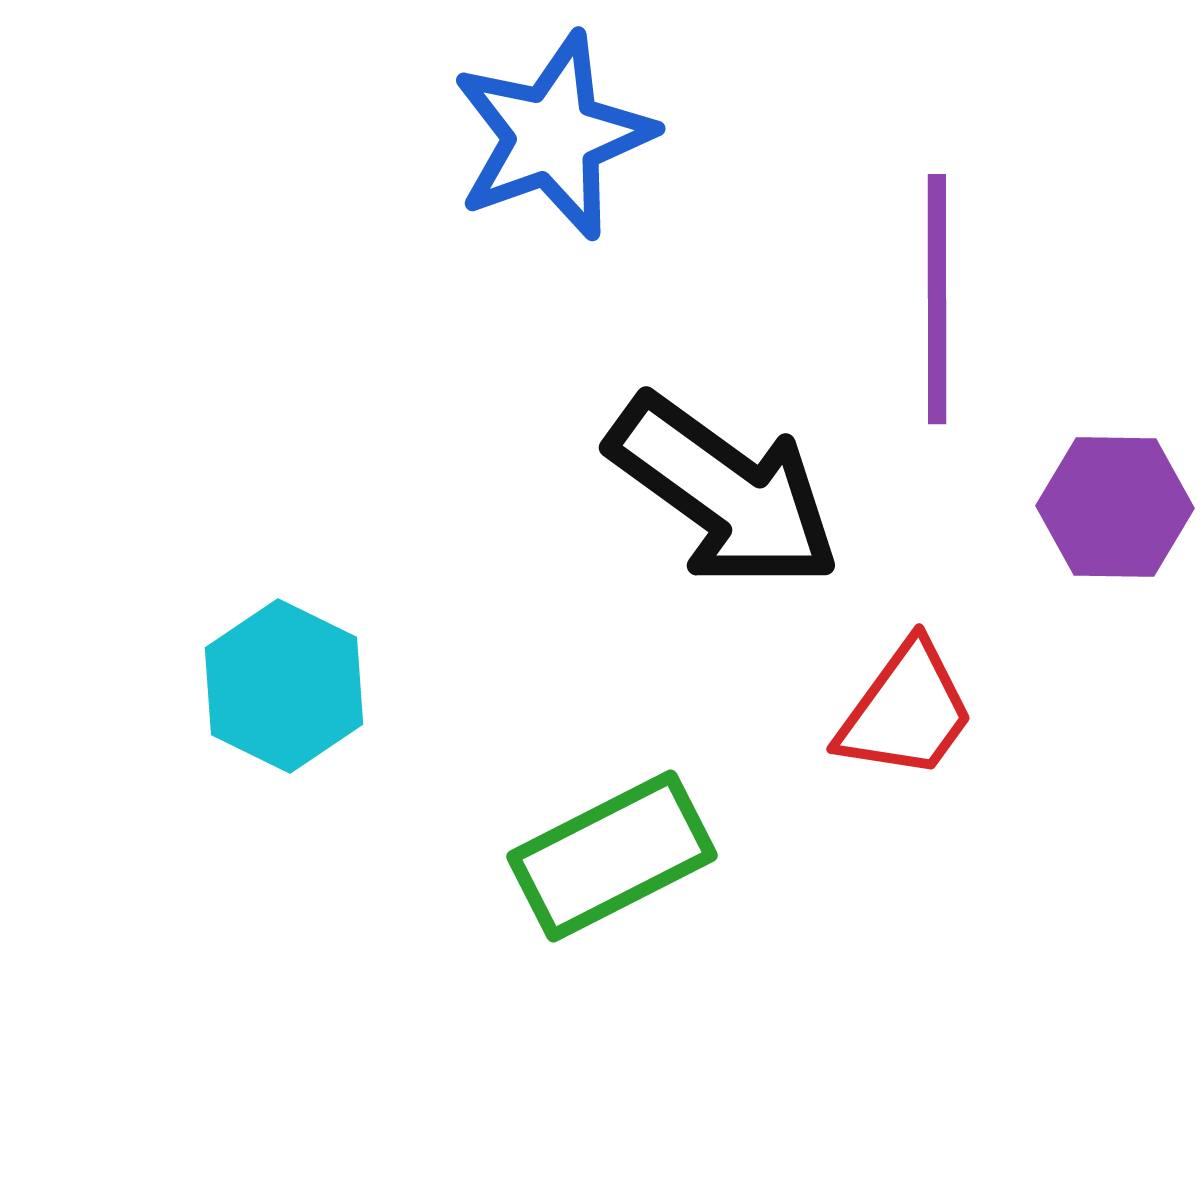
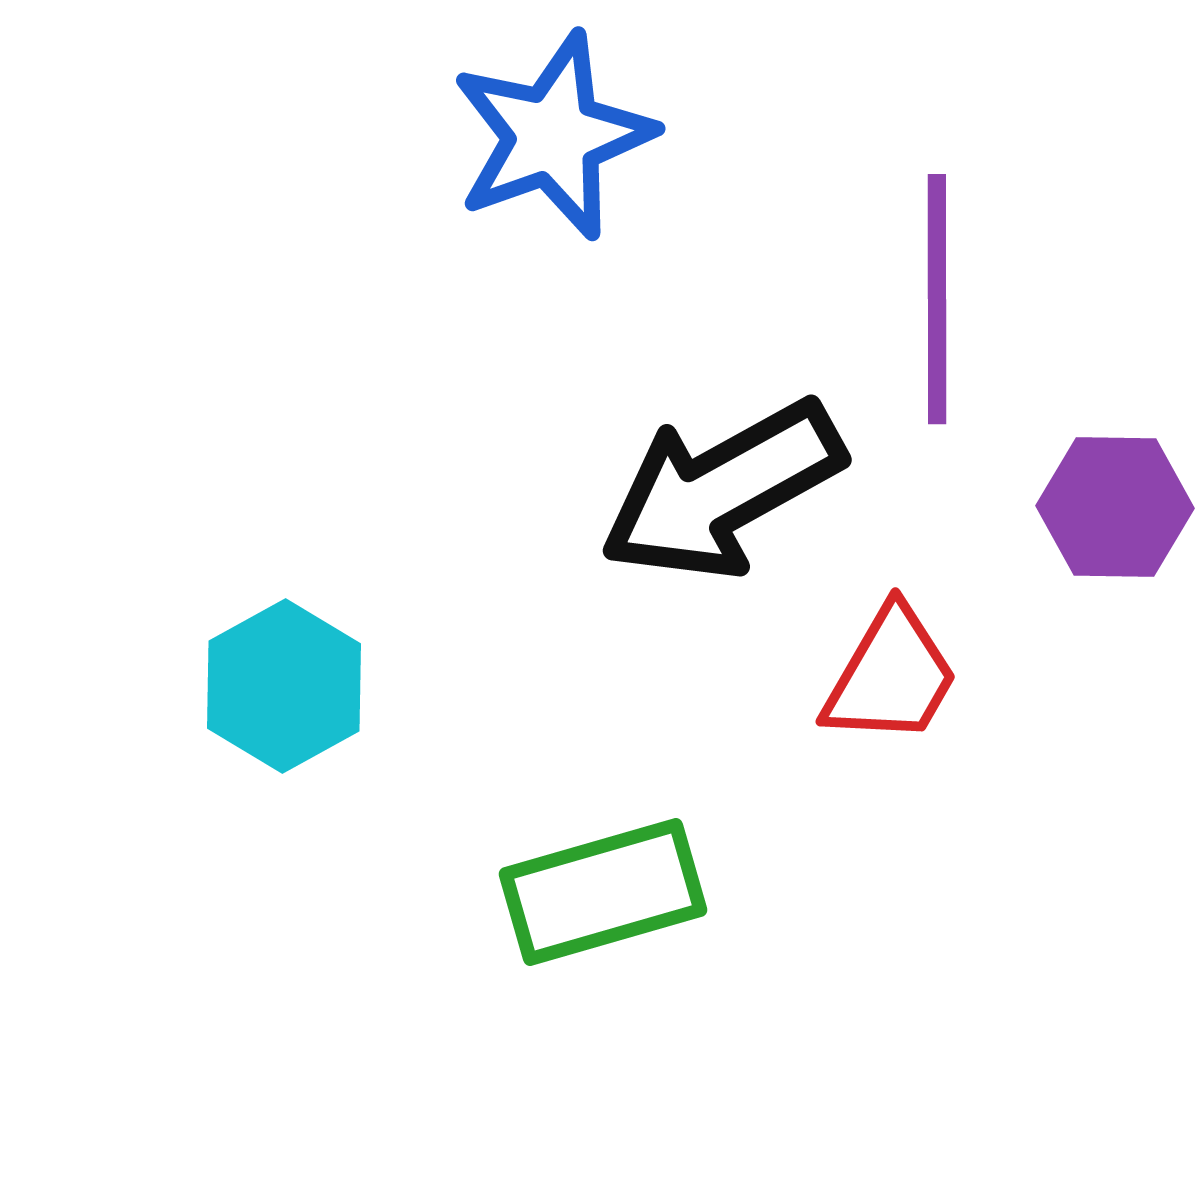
black arrow: moved 2 px left, 2 px up; rotated 115 degrees clockwise
cyan hexagon: rotated 5 degrees clockwise
red trapezoid: moved 15 px left, 35 px up; rotated 6 degrees counterclockwise
green rectangle: moved 9 px left, 36 px down; rotated 11 degrees clockwise
